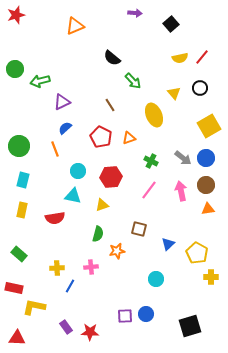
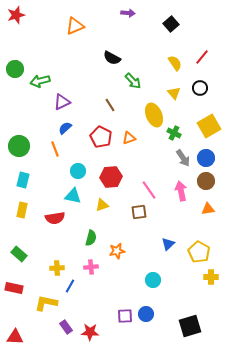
purple arrow at (135, 13): moved 7 px left
black semicircle at (112, 58): rotated 12 degrees counterclockwise
yellow semicircle at (180, 58): moved 5 px left, 5 px down; rotated 112 degrees counterclockwise
gray arrow at (183, 158): rotated 18 degrees clockwise
green cross at (151, 161): moved 23 px right, 28 px up
brown circle at (206, 185): moved 4 px up
pink line at (149, 190): rotated 72 degrees counterclockwise
brown square at (139, 229): moved 17 px up; rotated 21 degrees counterclockwise
green semicircle at (98, 234): moved 7 px left, 4 px down
yellow pentagon at (197, 253): moved 2 px right, 1 px up
cyan circle at (156, 279): moved 3 px left, 1 px down
yellow L-shape at (34, 307): moved 12 px right, 4 px up
red triangle at (17, 338): moved 2 px left, 1 px up
